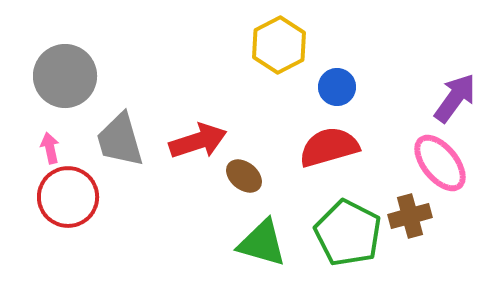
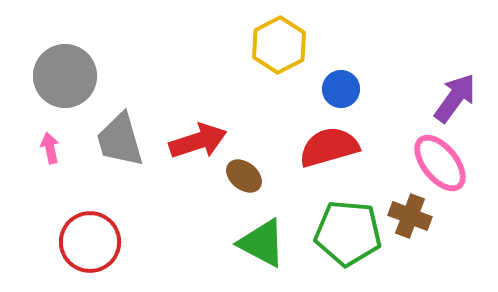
blue circle: moved 4 px right, 2 px down
red circle: moved 22 px right, 45 px down
brown cross: rotated 36 degrees clockwise
green pentagon: rotated 22 degrees counterclockwise
green triangle: rotated 12 degrees clockwise
